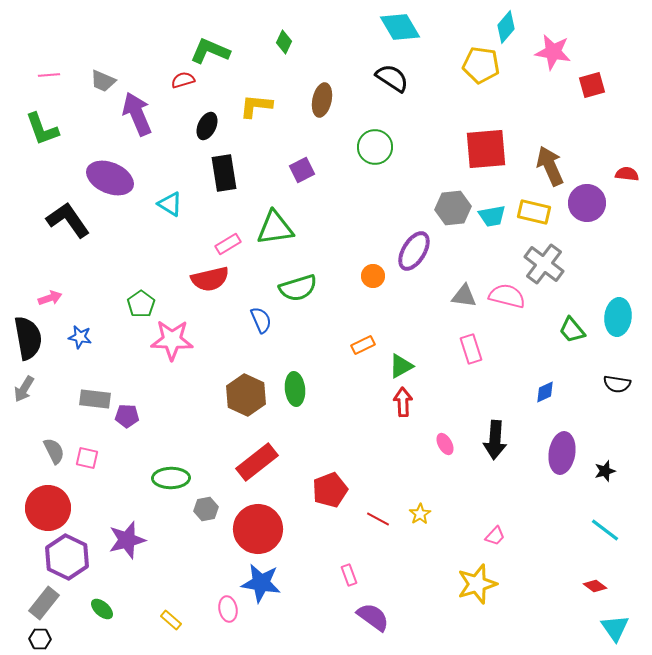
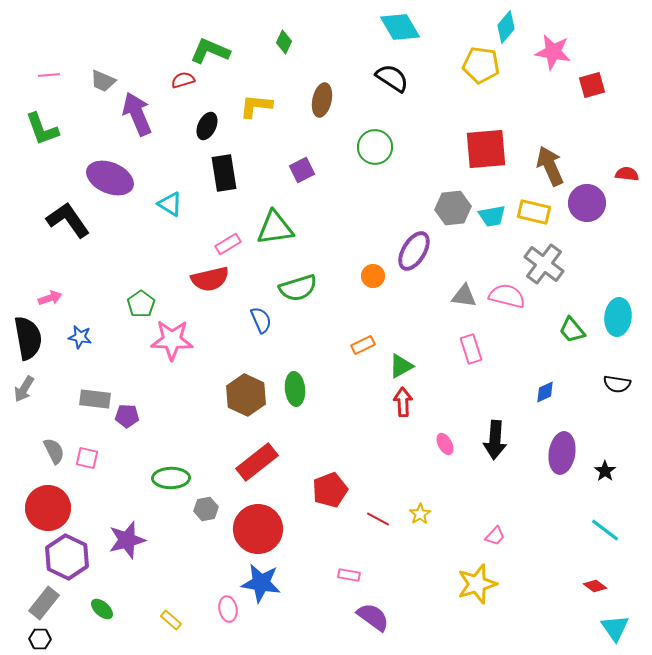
black star at (605, 471): rotated 20 degrees counterclockwise
pink rectangle at (349, 575): rotated 60 degrees counterclockwise
